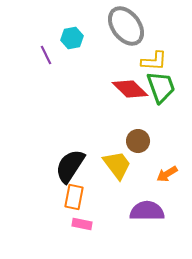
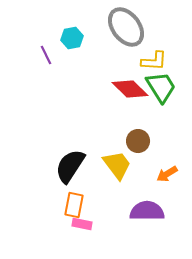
gray ellipse: moved 1 px down
green trapezoid: rotated 12 degrees counterclockwise
orange rectangle: moved 8 px down
